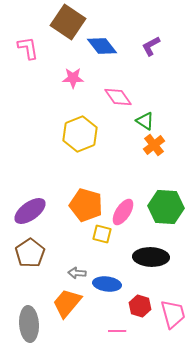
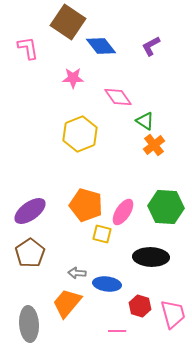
blue diamond: moved 1 px left
